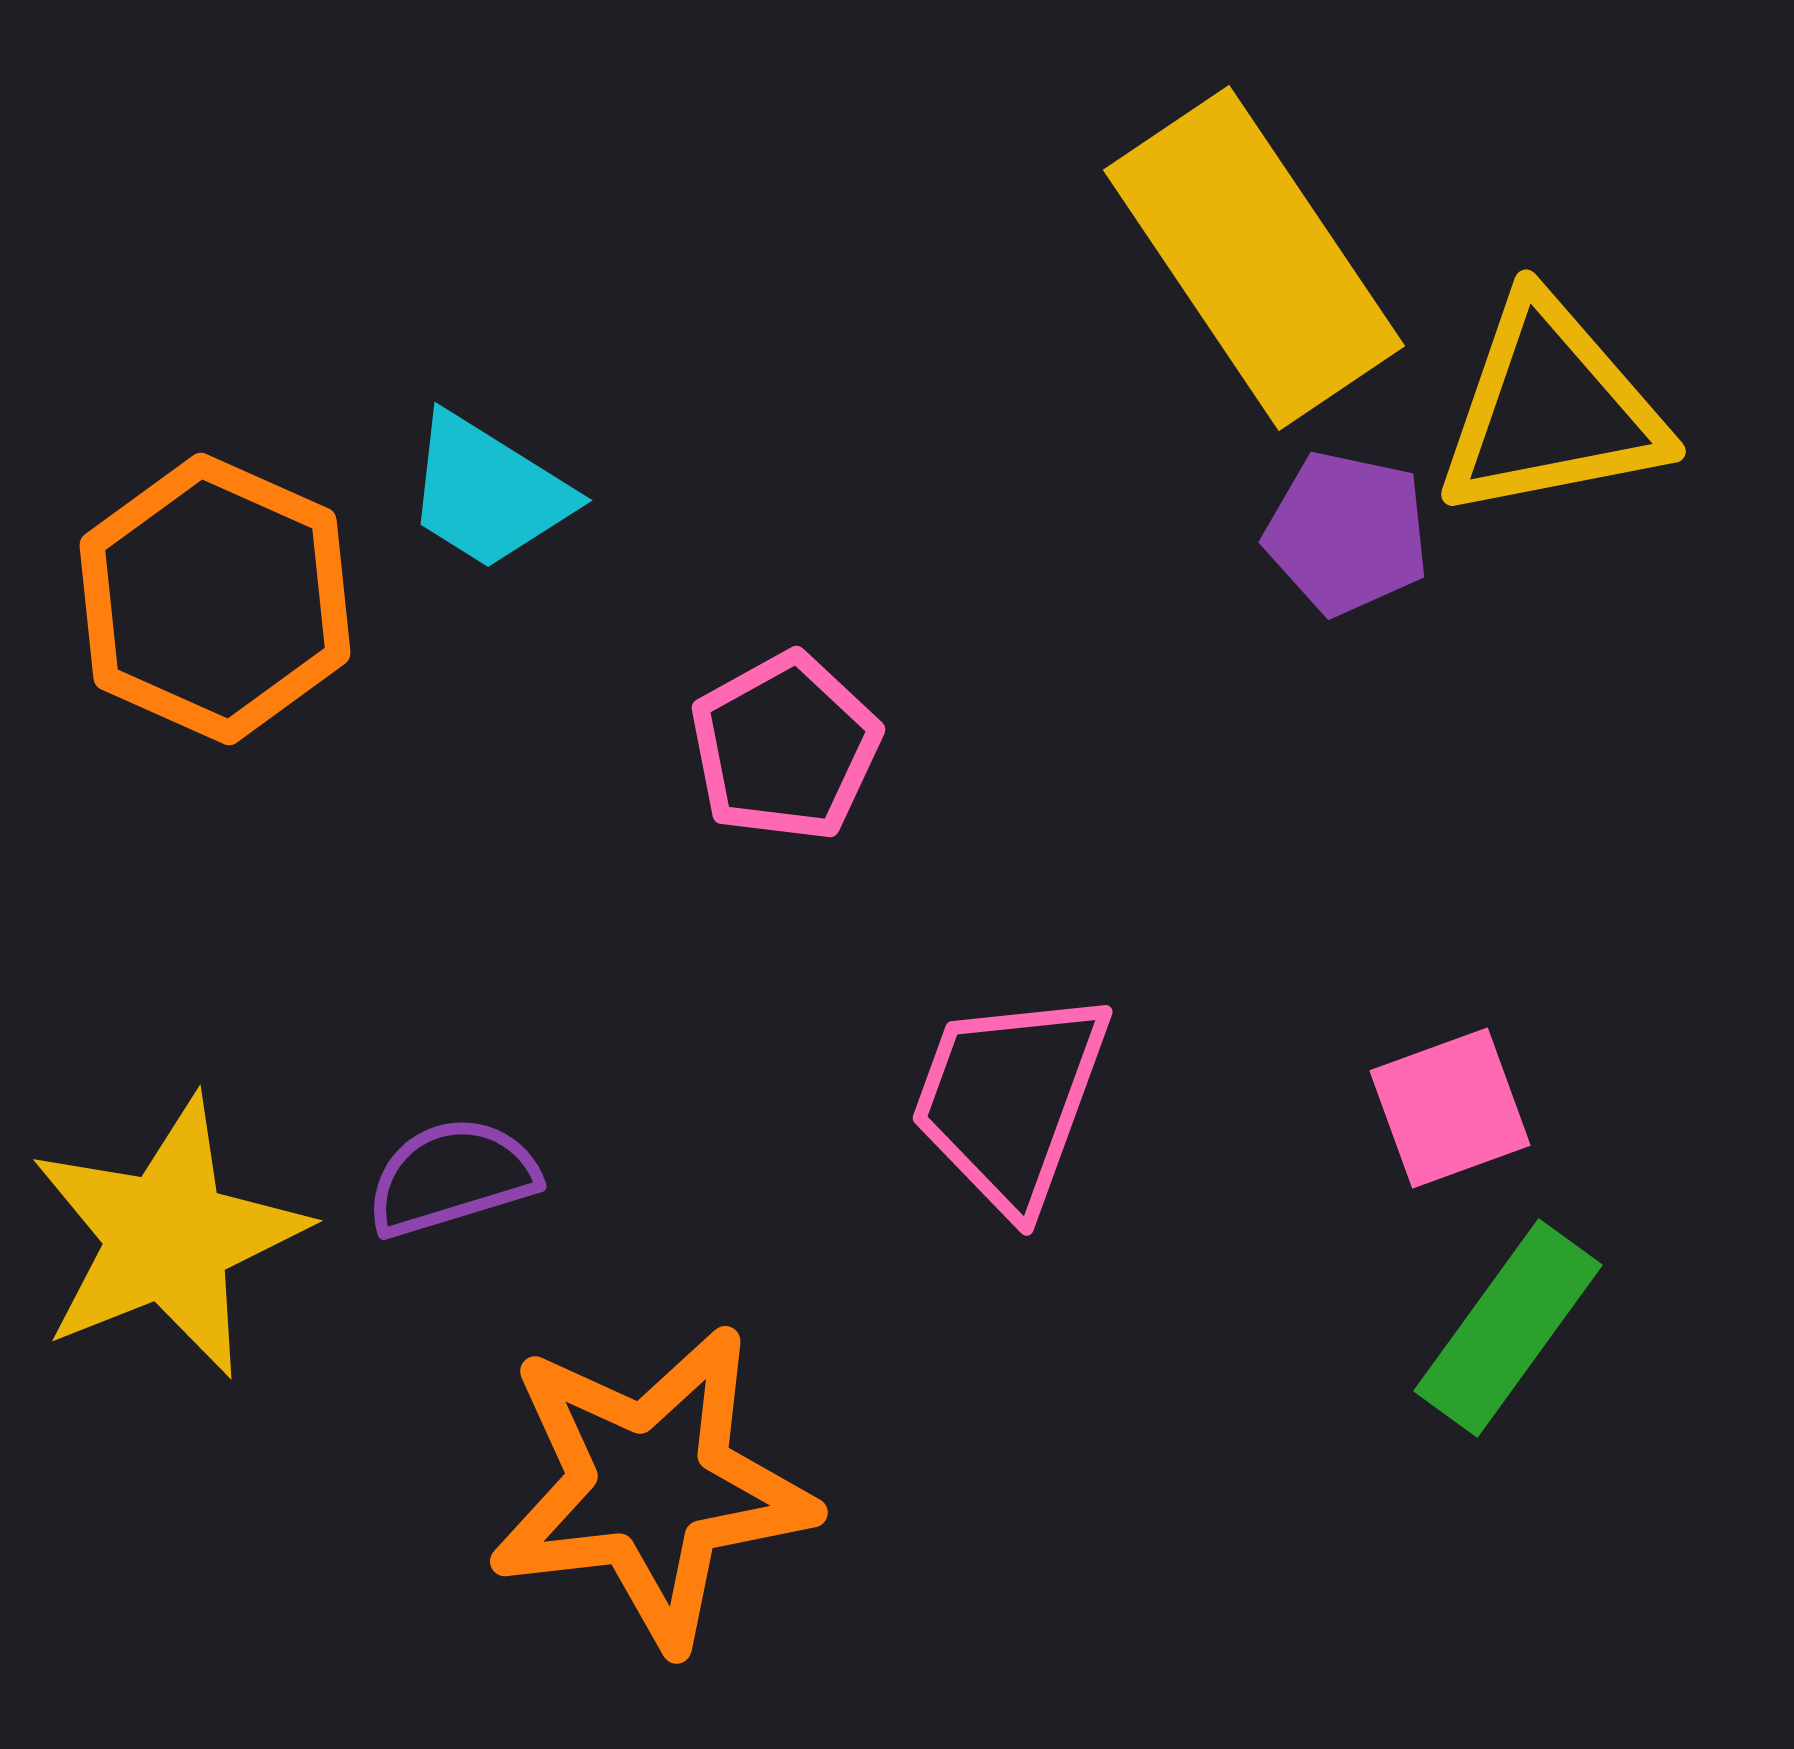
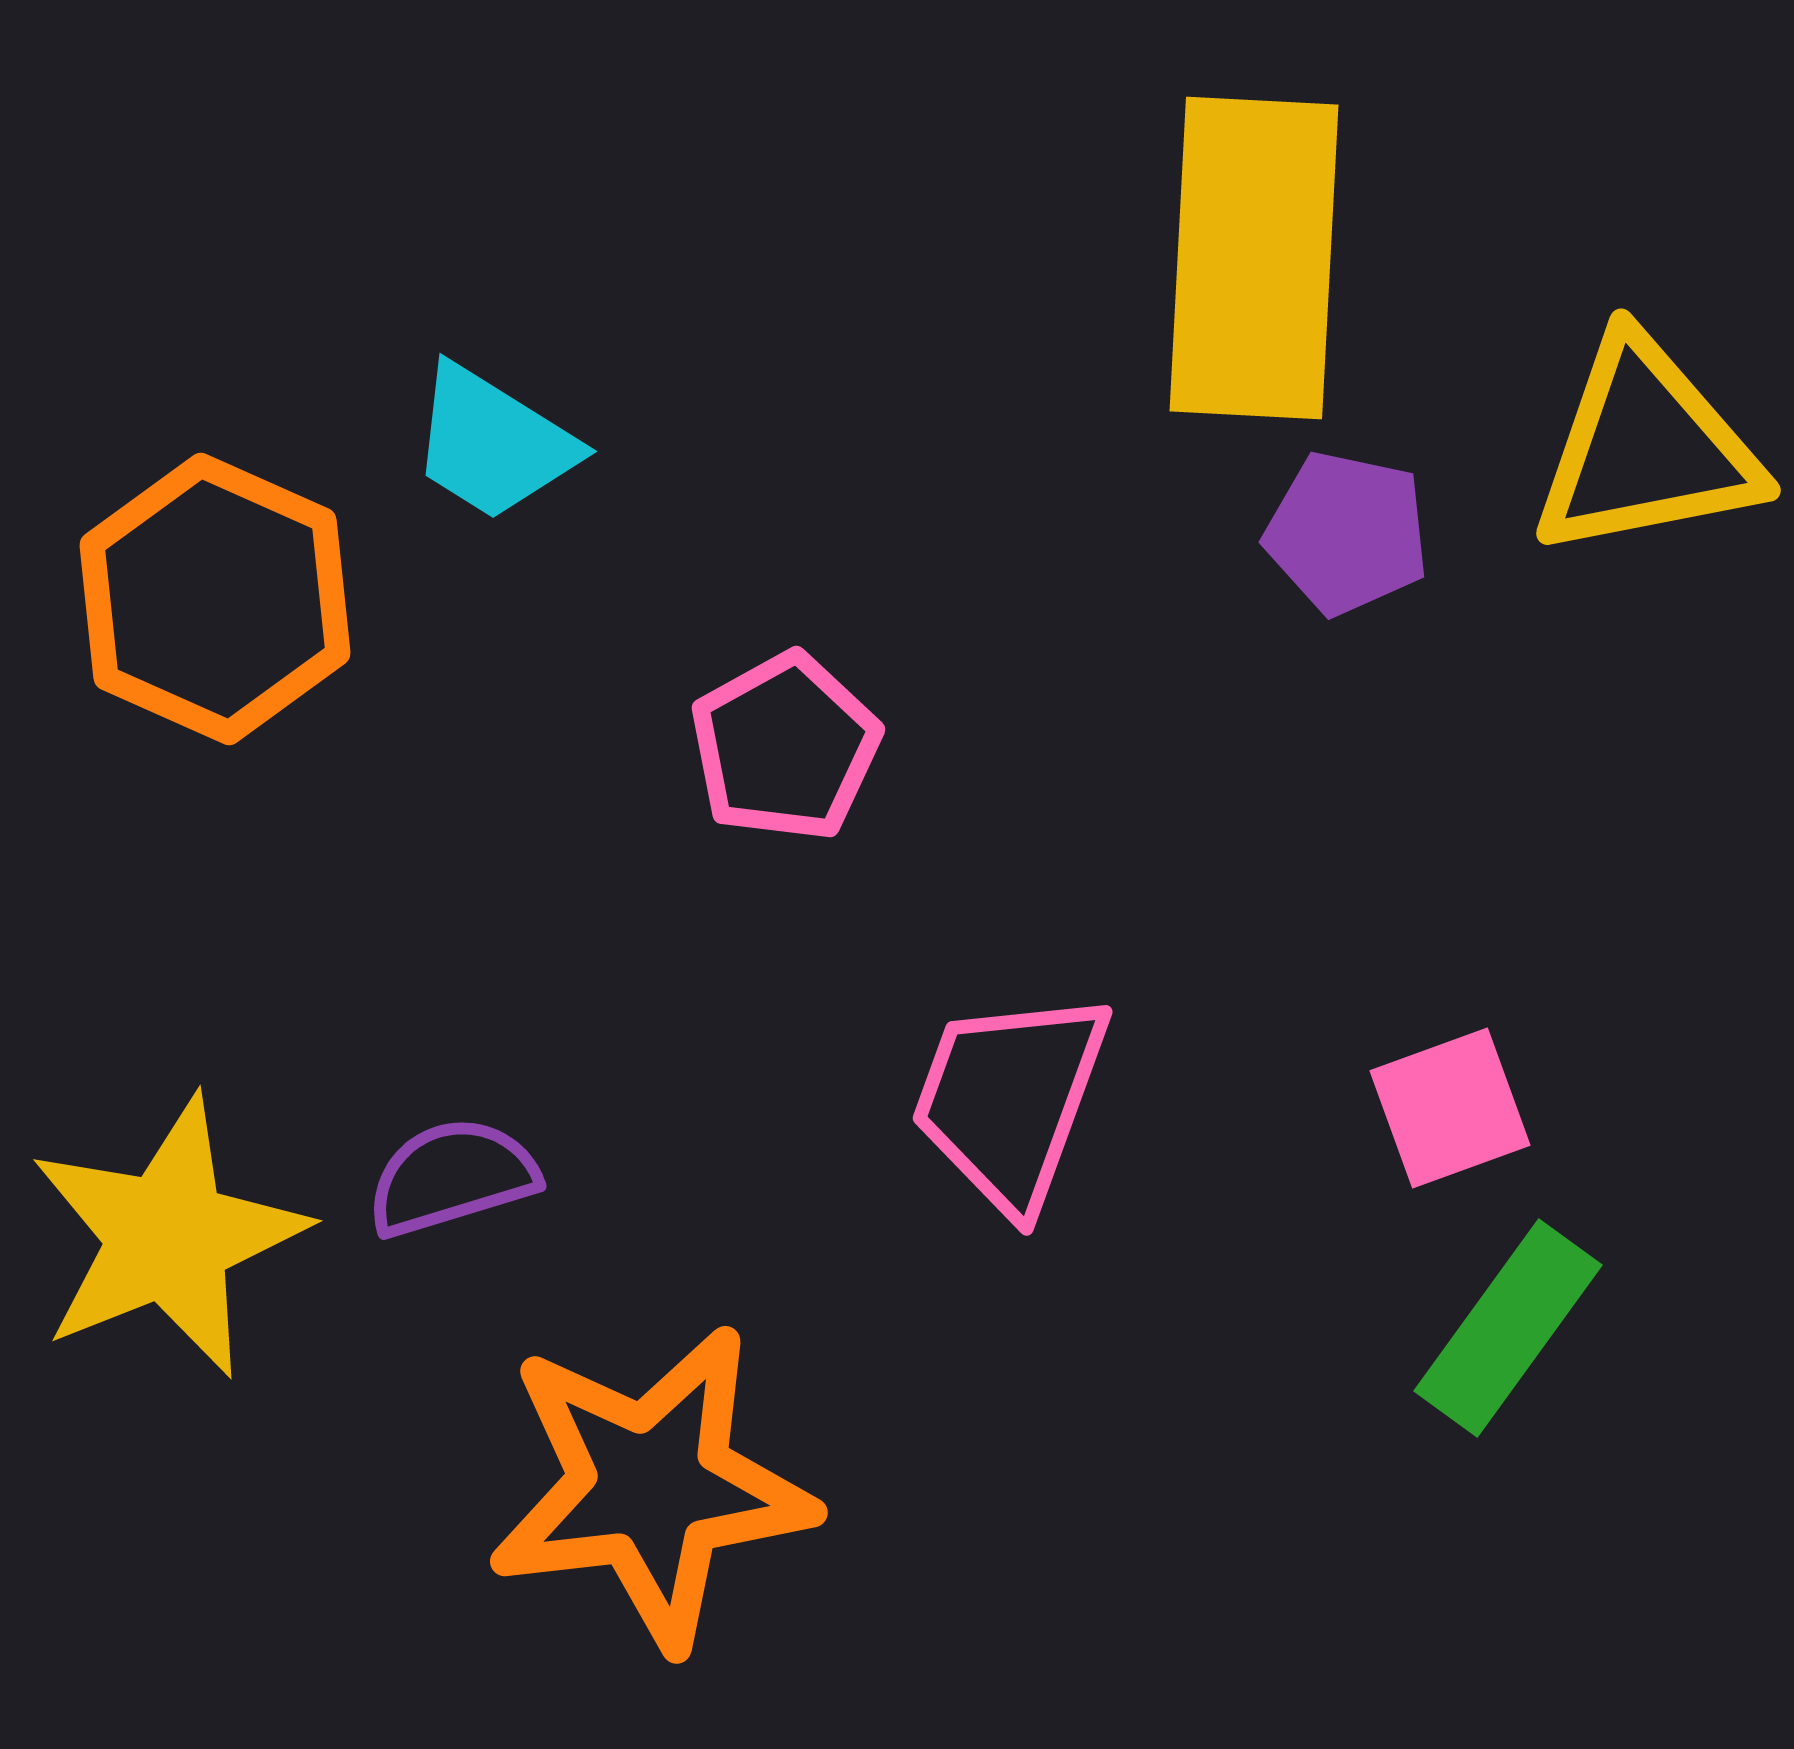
yellow rectangle: rotated 37 degrees clockwise
yellow triangle: moved 95 px right, 39 px down
cyan trapezoid: moved 5 px right, 49 px up
